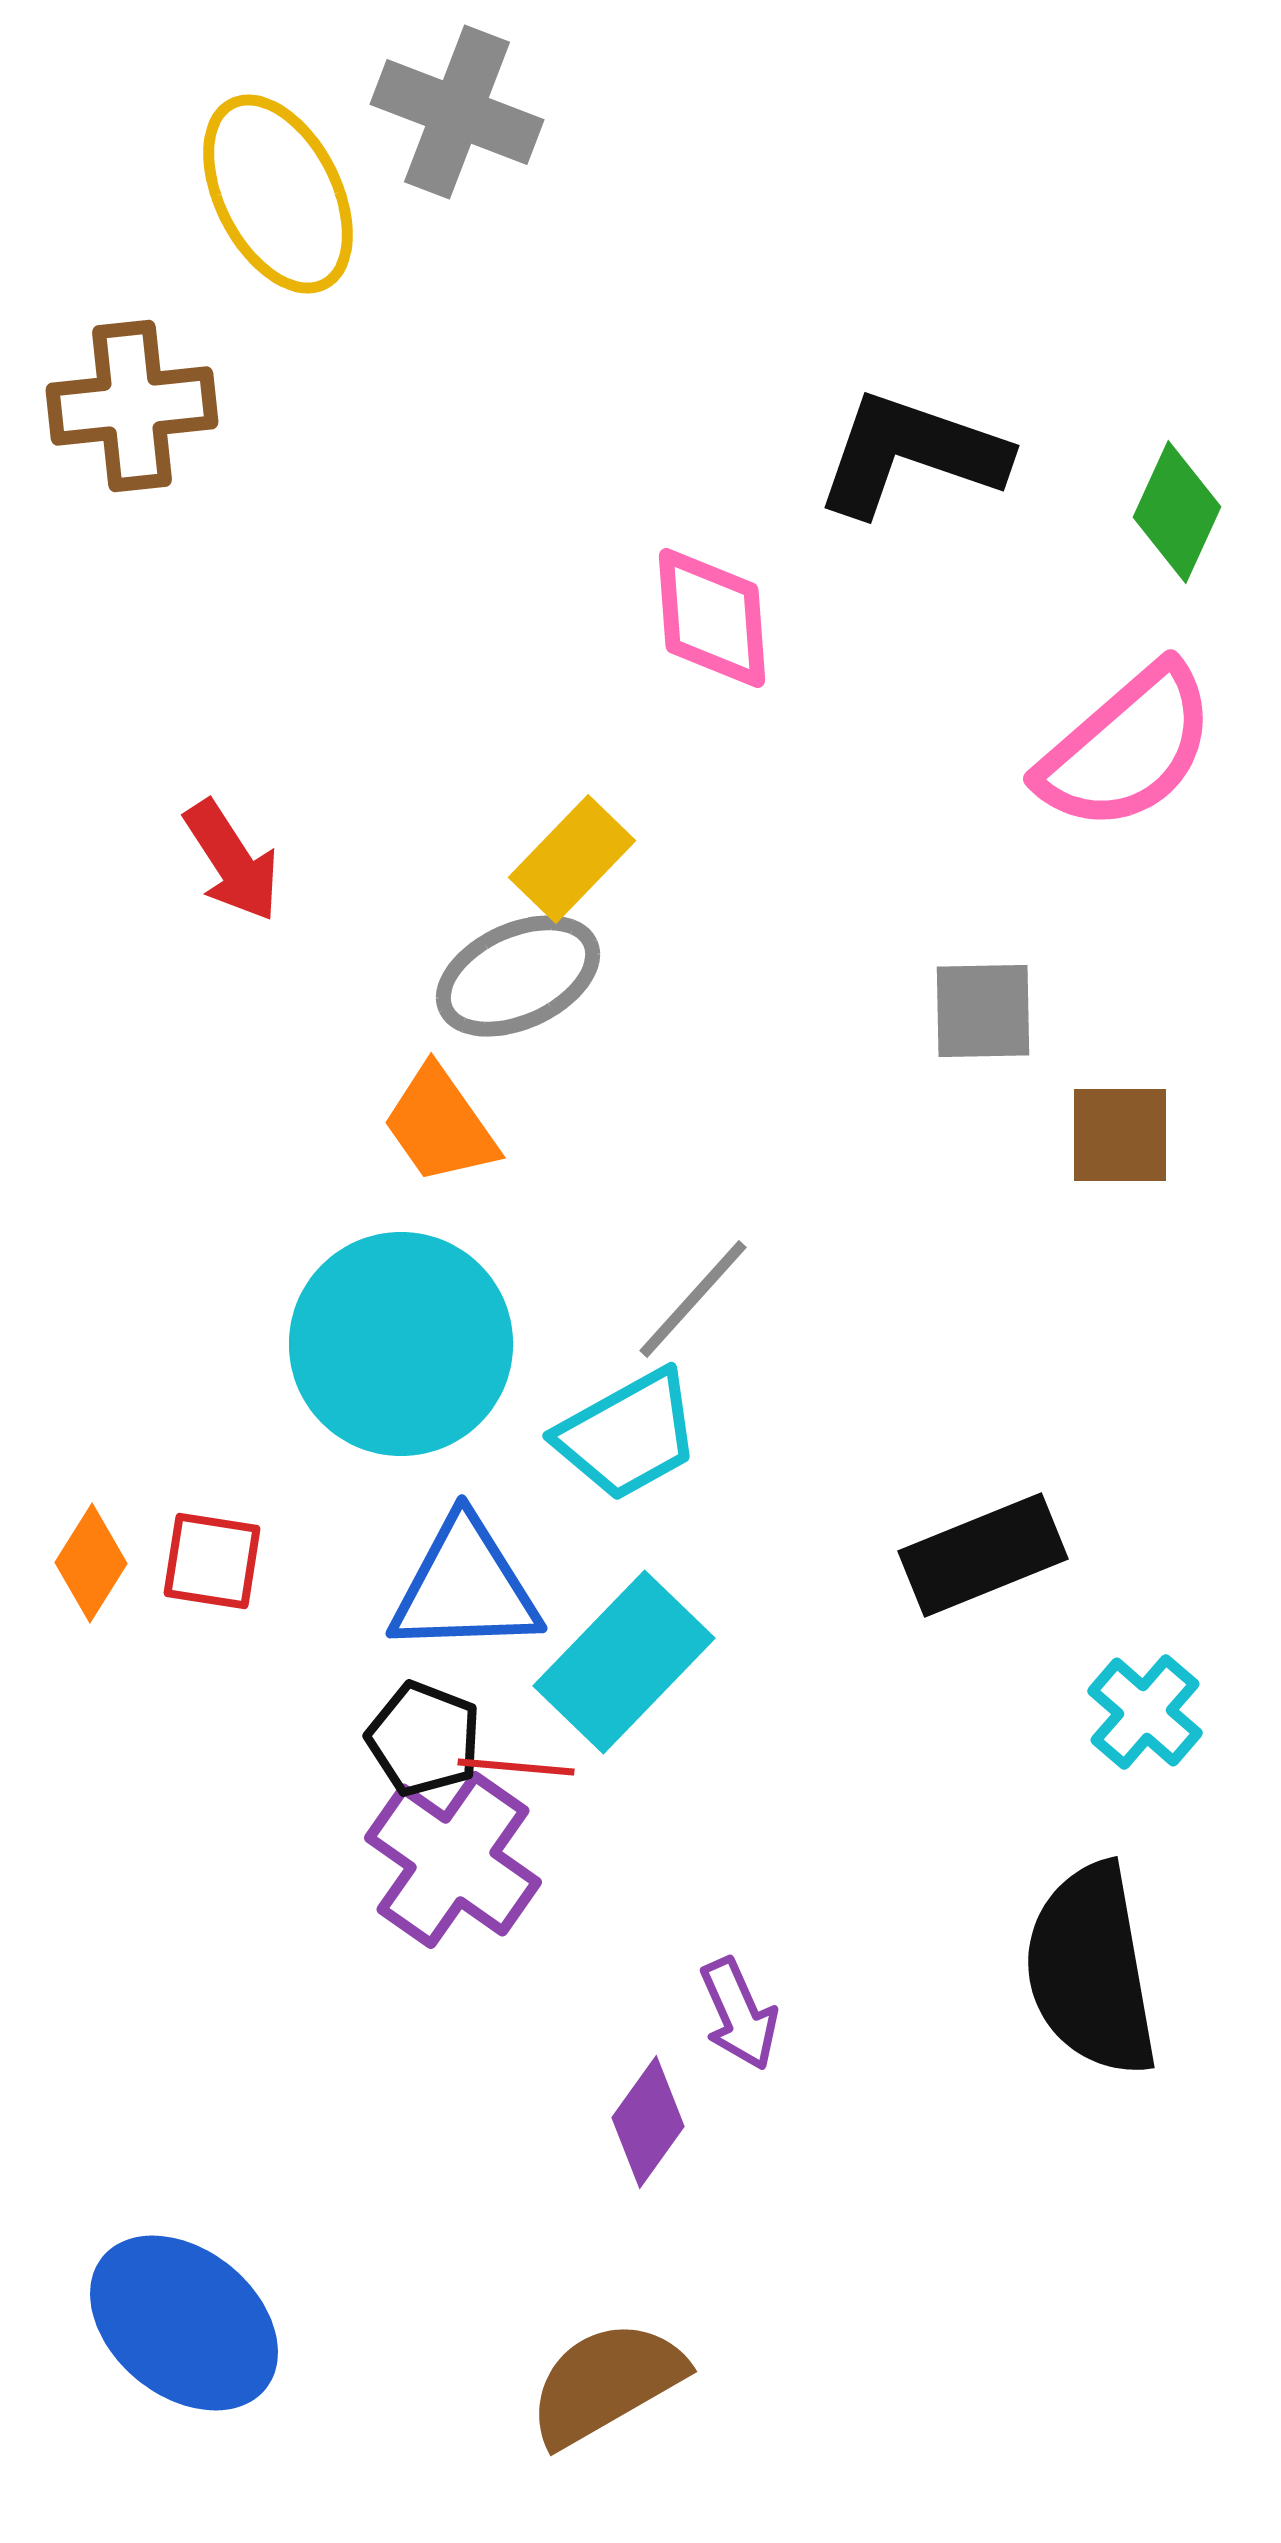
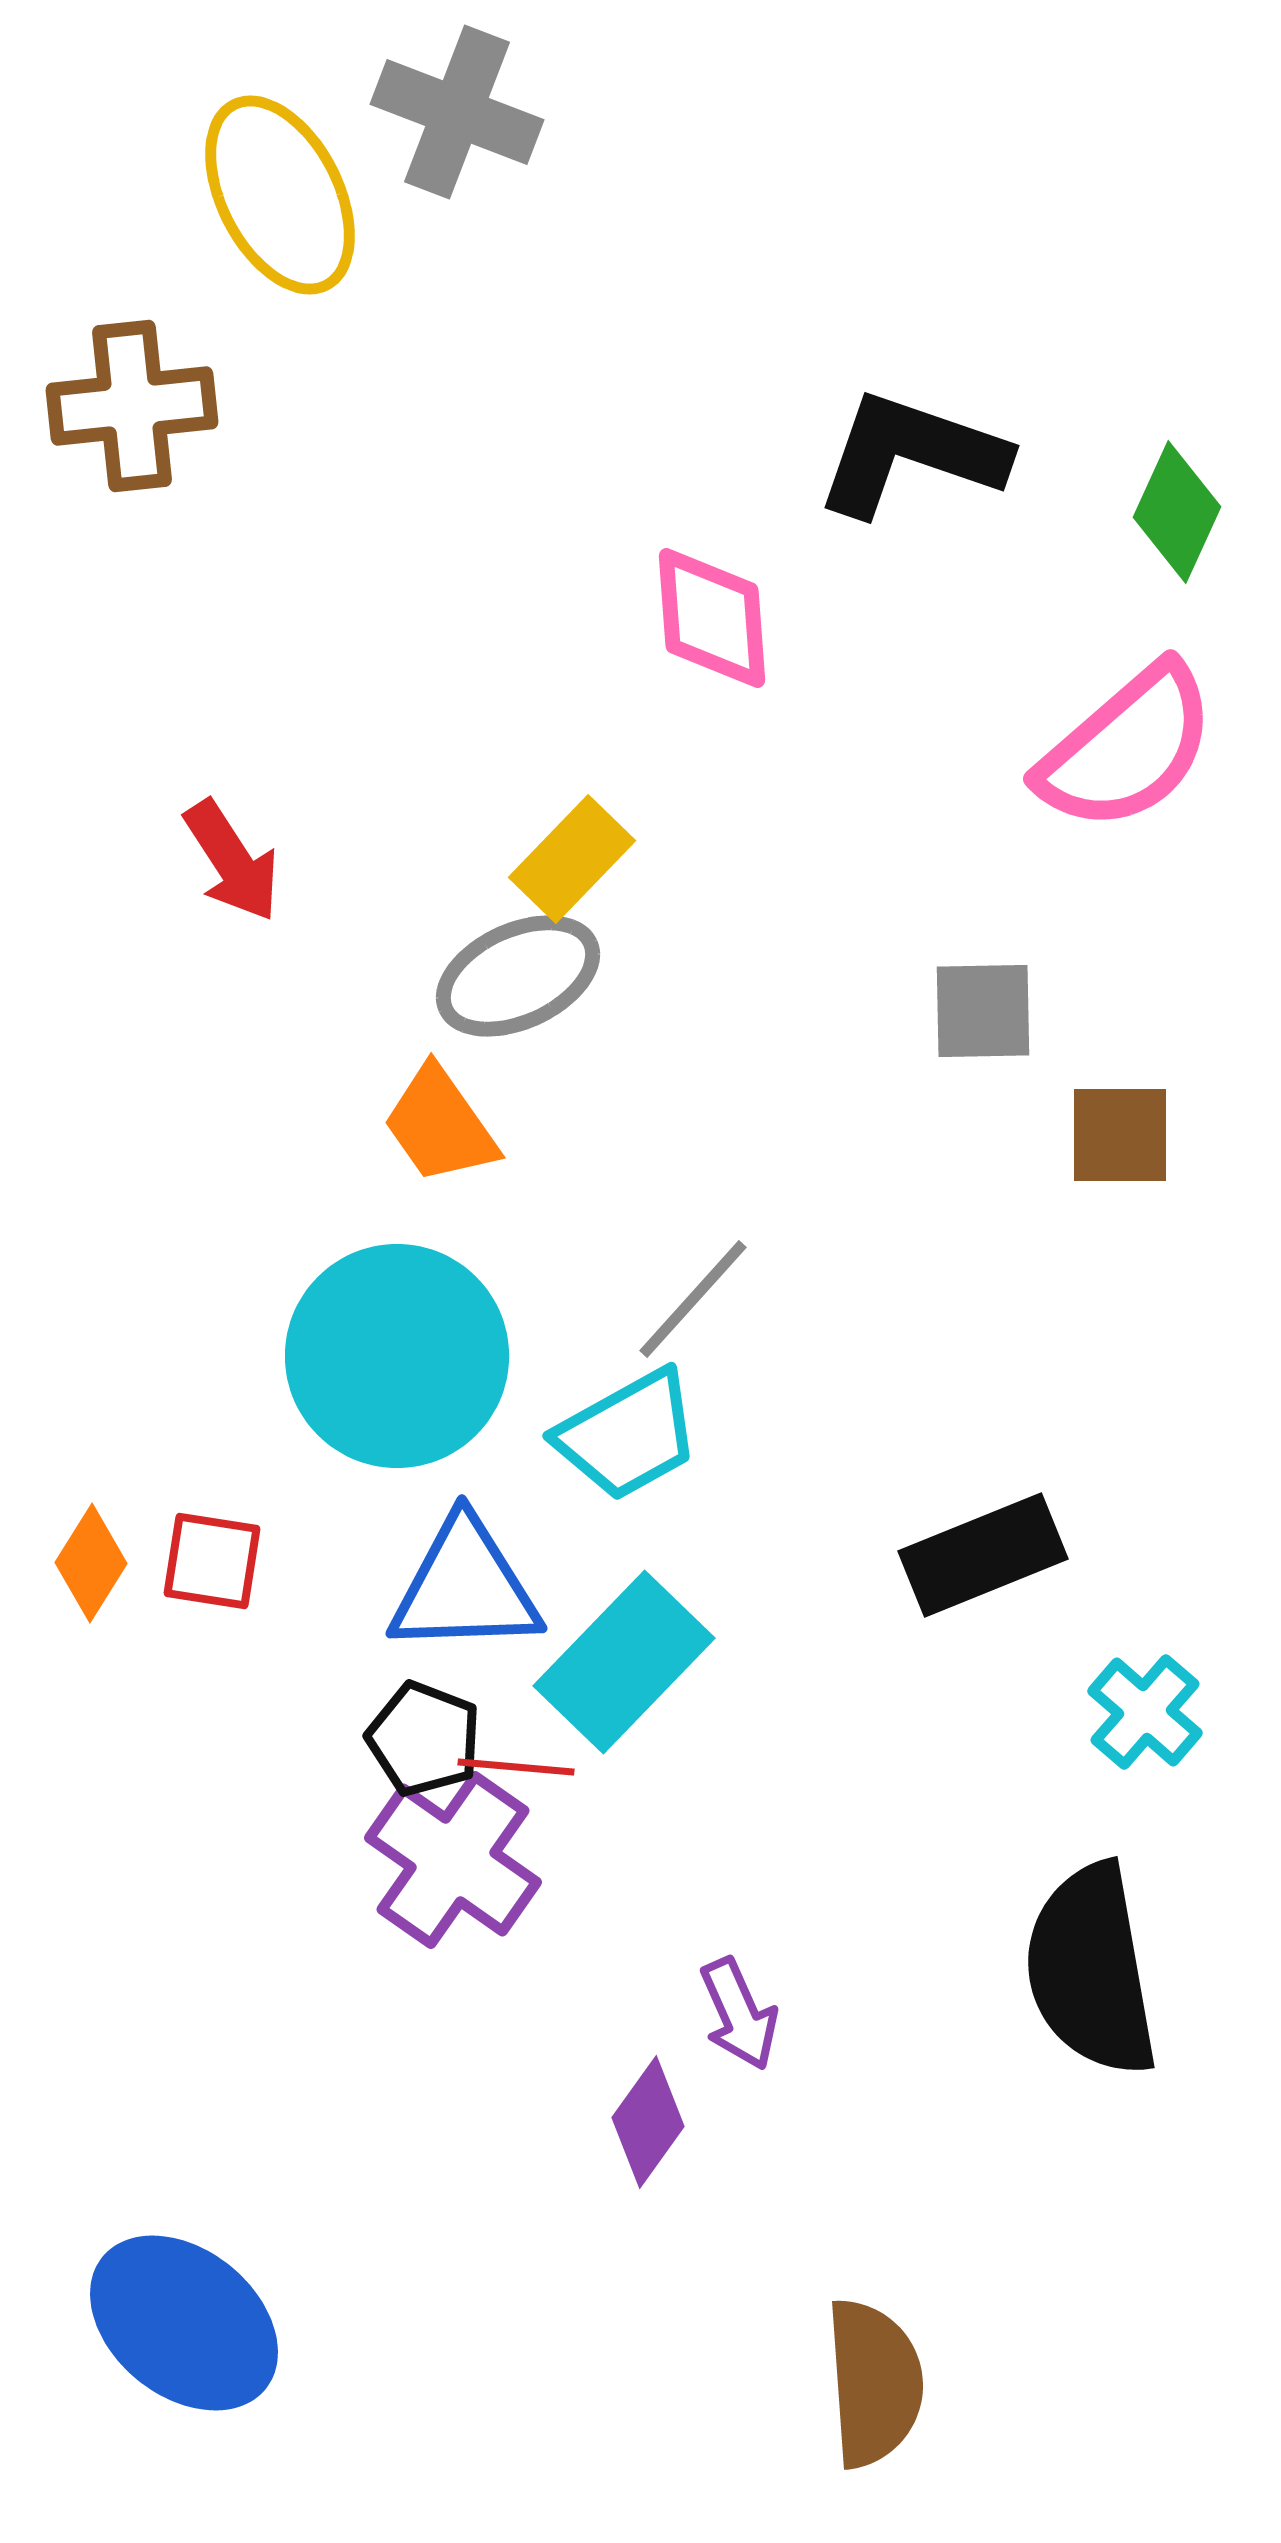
yellow ellipse: moved 2 px right, 1 px down
cyan circle: moved 4 px left, 12 px down
brown semicircle: moved 268 px right; rotated 116 degrees clockwise
